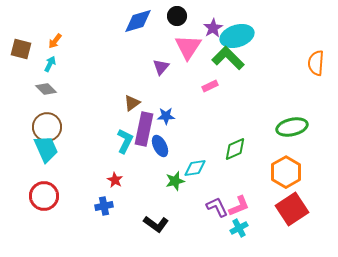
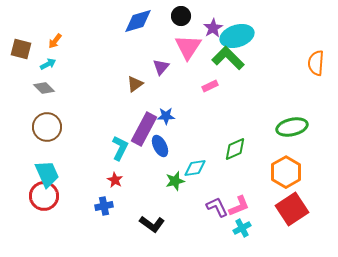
black circle: moved 4 px right
cyan arrow: moved 2 px left; rotated 35 degrees clockwise
gray diamond: moved 2 px left, 1 px up
brown triangle: moved 3 px right, 19 px up
purple rectangle: rotated 16 degrees clockwise
cyan L-shape: moved 5 px left, 7 px down
cyan trapezoid: moved 1 px right, 25 px down
black L-shape: moved 4 px left
cyan cross: moved 3 px right
